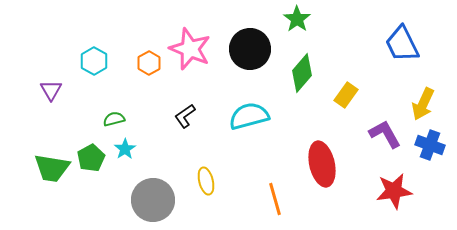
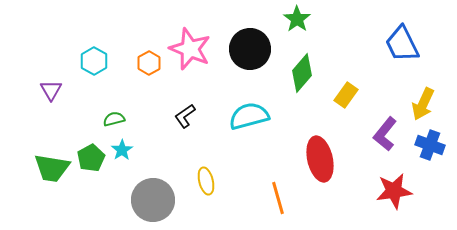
purple L-shape: rotated 112 degrees counterclockwise
cyan star: moved 3 px left, 1 px down
red ellipse: moved 2 px left, 5 px up
orange line: moved 3 px right, 1 px up
